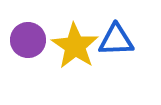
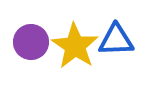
purple circle: moved 3 px right, 2 px down
